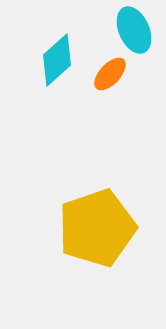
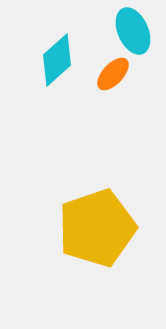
cyan ellipse: moved 1 px left, 1 px down
orange ellipse: moved 3 px right
